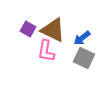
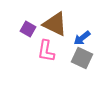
brown triangle: moved 2 px right, 6 px up
gray square: moved 2 px left
